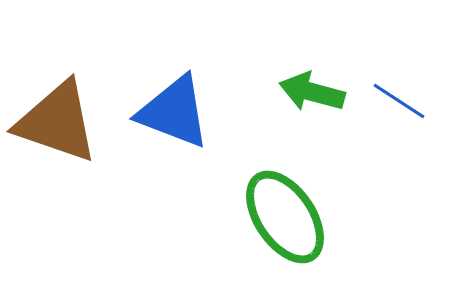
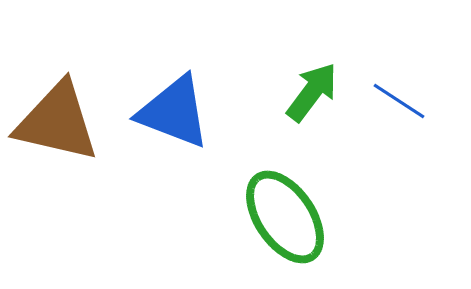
green arrow: rotated 112 degrees clockwise
brown triangle: rotated 6 degrees counterclockwise
